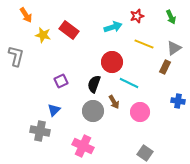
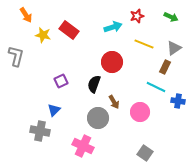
green arrow: rotated 40 degrees counterclockwise
cyan line: moved 27 px right, 4 px down
gray circle: moved 5 px right, 7 px down
